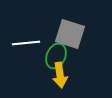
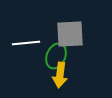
gray square: rotated 20 degrees counterclockwise
yellow arrow: rotated 15 degrees clockwise
